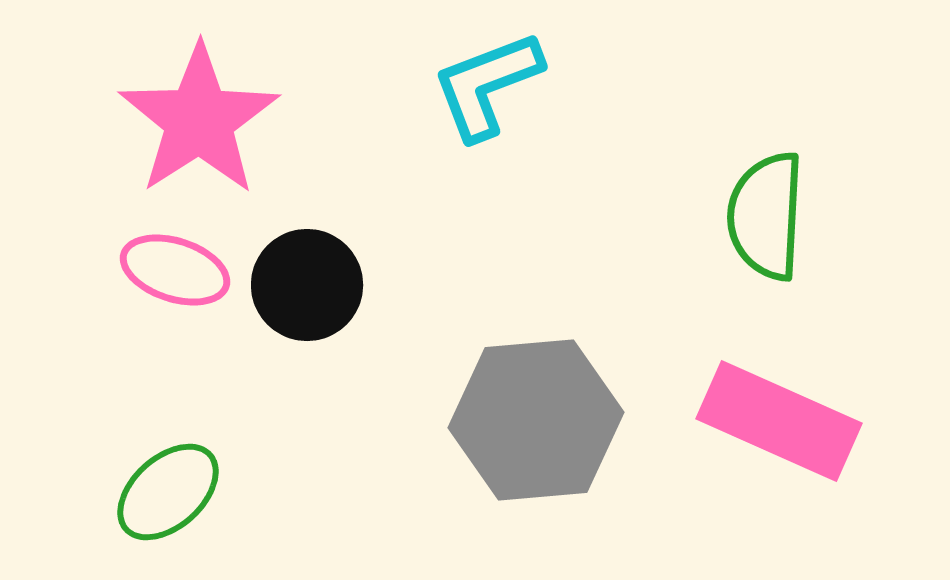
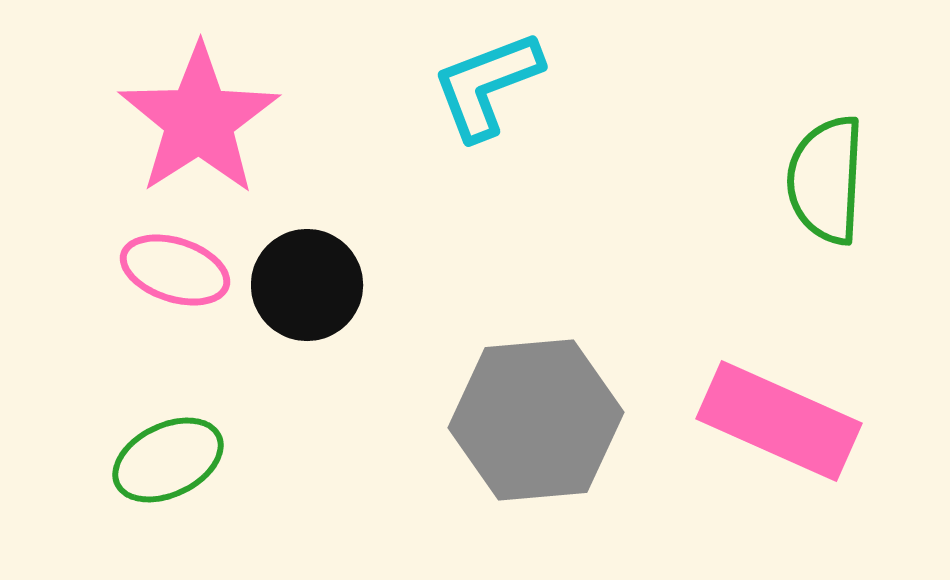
green semicircle: moved 60 px right, 36 px up
green ellipse: moved 32 px up; rotated 16 degrees clockwise
